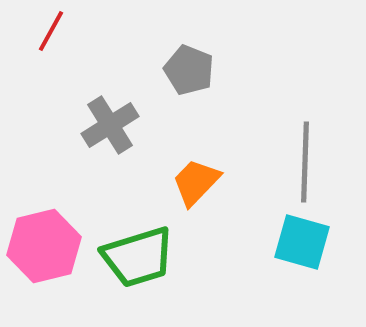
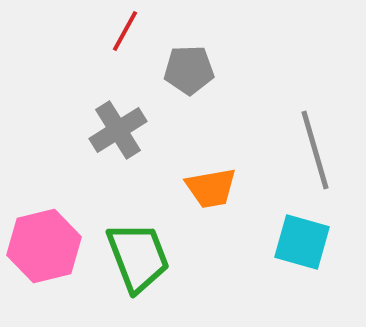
red line: moved 74 px right
gray pentagon: rotated 24 degrees counterclockwise
gray cross: moved 8 px right, 5 px down
gray line: moved 10 px right, 12 px up; rotated 18 degrees counterclockwise
orange trapezoid: moved 15 px right, 6 px down; rotated 144 degrees counterclockwise
green trapezoid: rotated 94 degrees counterclockwise
